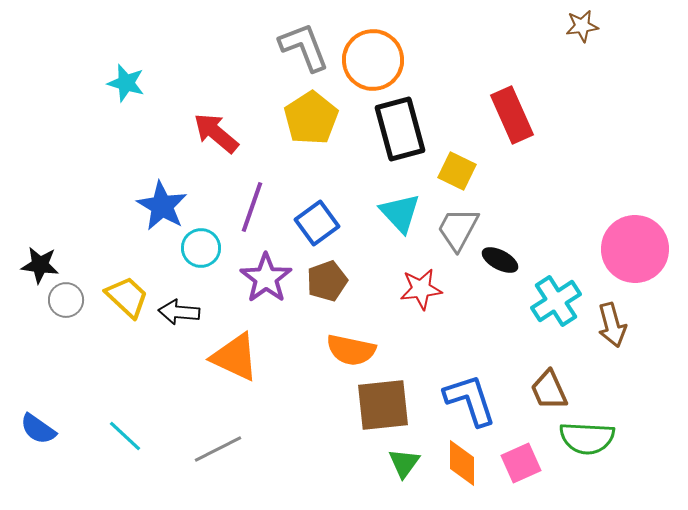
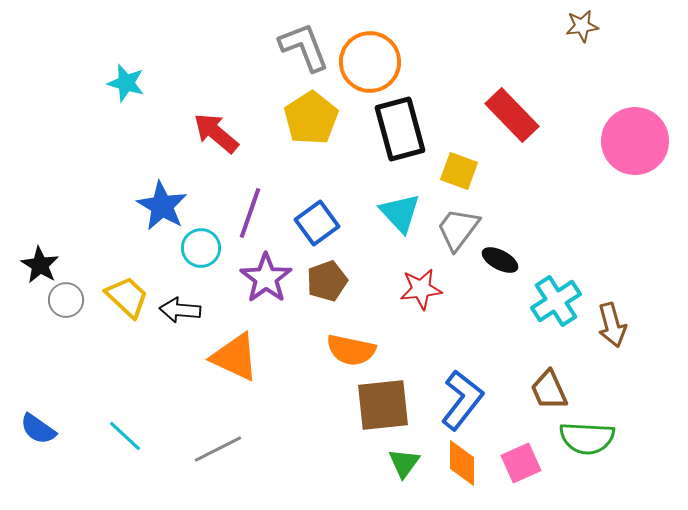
orange circle: moved 3 px left, 2 px down
red rectangle: rotated 20 degrees counterclockwise
yellow square: moved 2 px right; rotated 6 degrees counterclockwise
purple line: moved 2 px left, 6 px down
gray trapezoid: rotated 9 degrees clockwise
pink circle: moved 108 px up
black star: rotated 24 degrees clockwise
black arrow: moved 1 px right, 2 px up
blue L-shape: moved 8 px left; rotated 56 degrees clockwise
